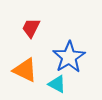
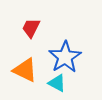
blue star: moved 4 px left
cyan triangle: moved 1 px up
